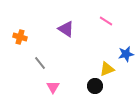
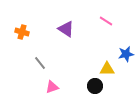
orange cross: moved 2 px right, 5 px up
yellow triangle: rotated 21 degrees clockwise
pink triangle: moved 1 px left; rotated 40 degrees clockwise
